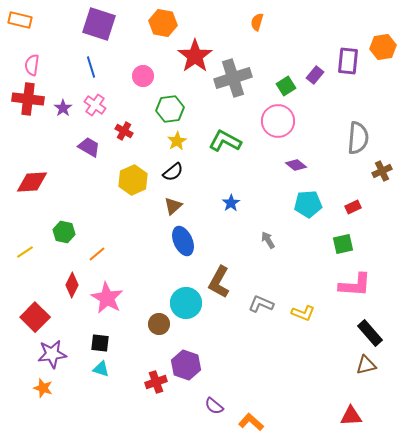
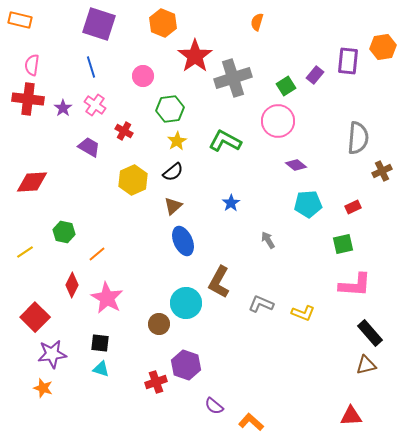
orange hexagon at (163, 23): rotated 12 degrees clockwise
